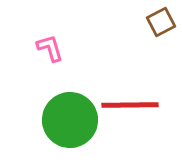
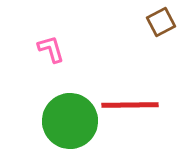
pink L-shape: moved 1 px right, 1 px down
green circle: moved 1 px down
